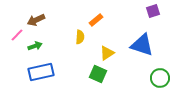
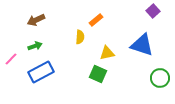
purple square: rotated 24 degrees counterclockwise
pink line: moved 6 px left, 24 px down
yellow triangle: rotated 21 degrees clockwise
blue rectangle: rotated 15 degrees counterclockwise
